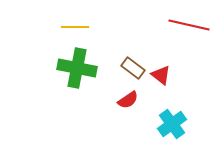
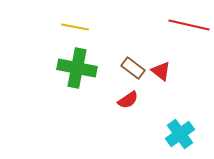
yellow line: rotated 12 degrees clockwise
red triangle: moved 4 px up
cyan cross: moved 8 px right, 10 px down
